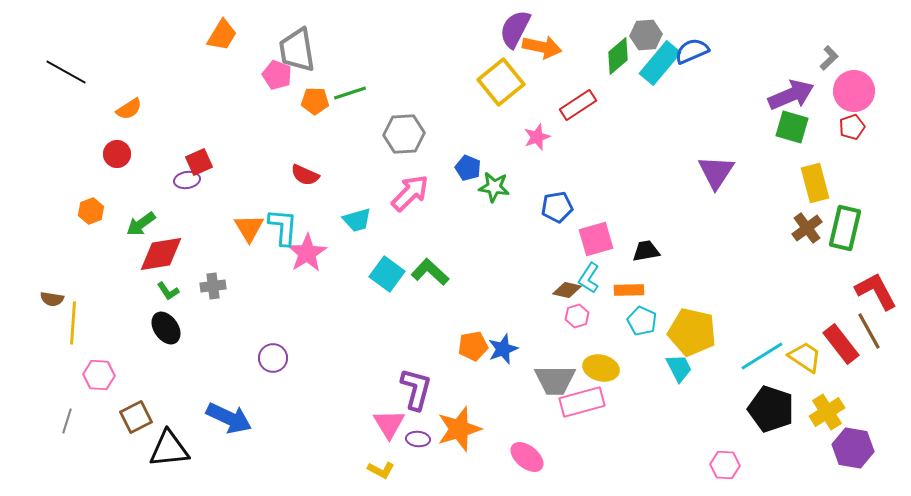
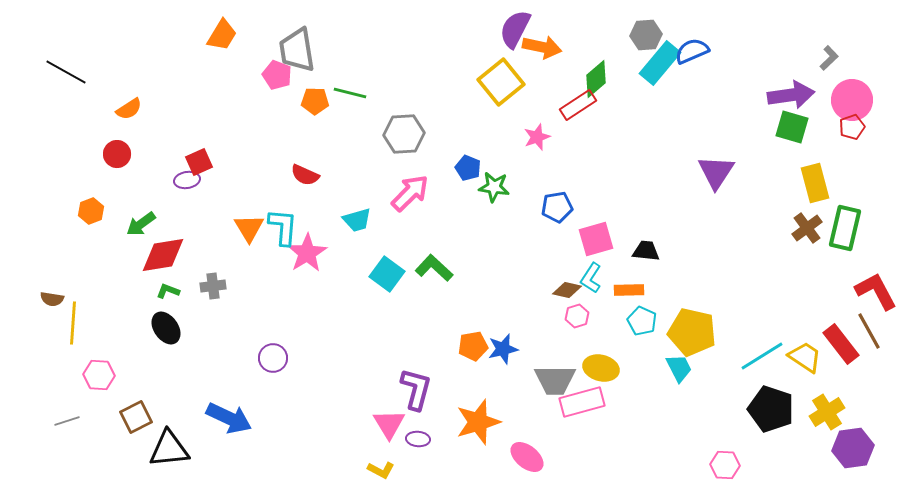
green diamond at (618, 56): moved 22 px left, 23 px down
pink circle at (854, 91): moved 2 px left, 9 px down
green line at (350, 93): rotated 32 degrees clockwise
purple arrow at (791, 95): rotated 15 degrees clockwise
black trapezoid at (646, 251): rotated 16 degrees clockwise
red diamond at (161, 254): moved 2 px right, 1 px down
green L-shape at (430, 272): moved 4 px right, 4 px up
cyan L-shape at (589, 278): moved 2 px right
green L-shape at (168, 291): rotated 145 degrees clockwise
blue star at (503, 349): rotated 8 degrees clockwise
gray line at (67, 421): rotated 55 degrees clockwise
orange star at (459, 429): moved 19 px right, 7 px up
purple hexagon at (853, 448): rotated 18 degrees counterclockwise
